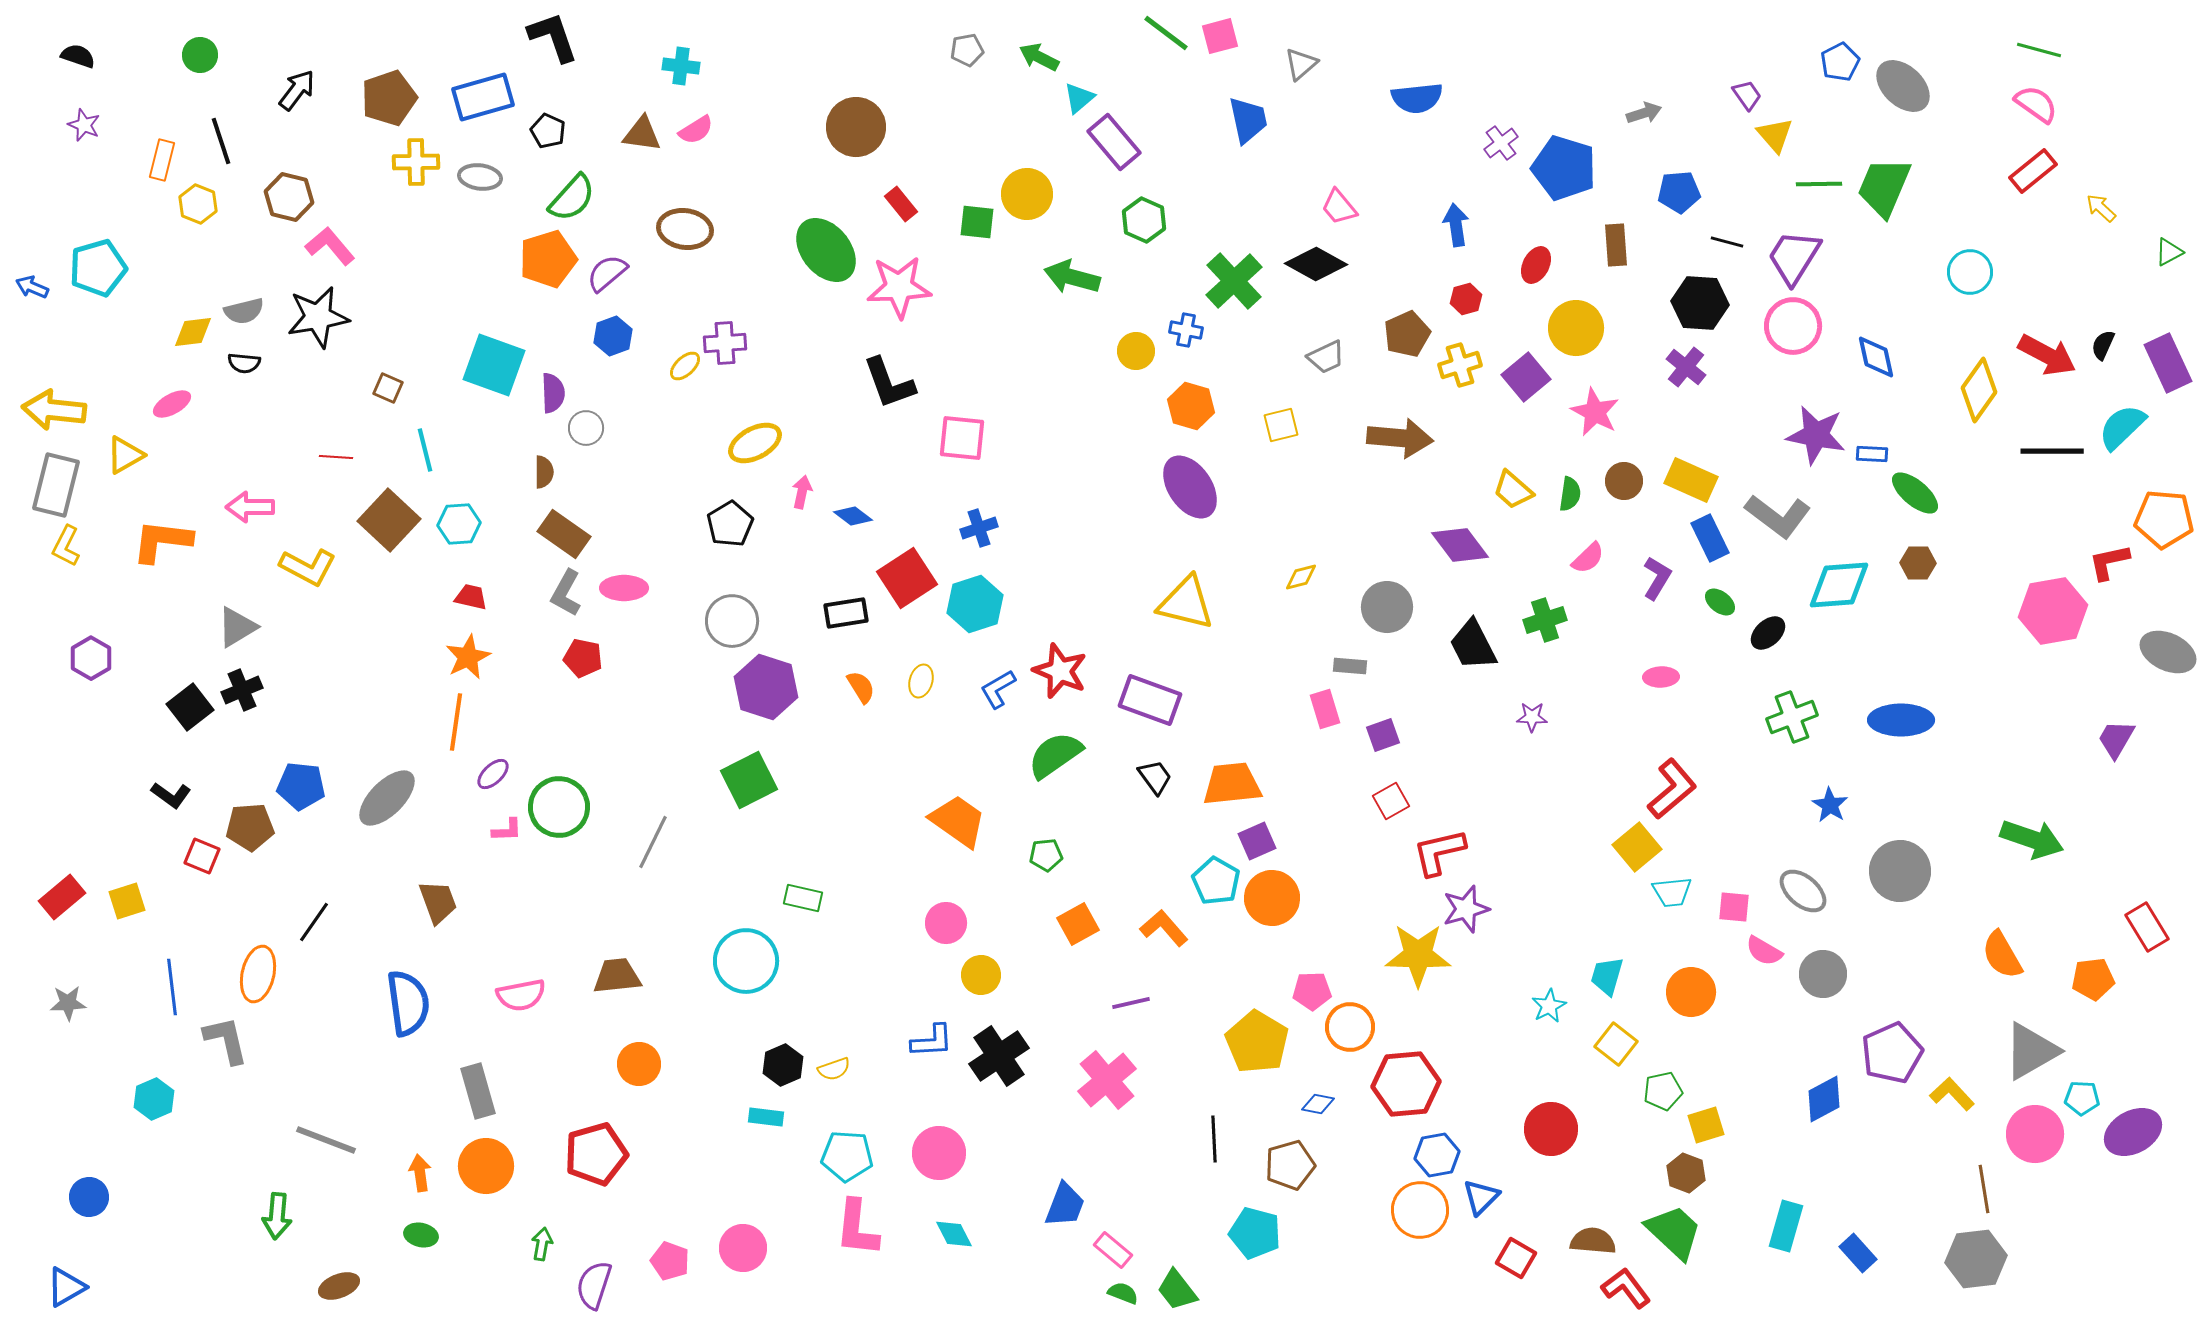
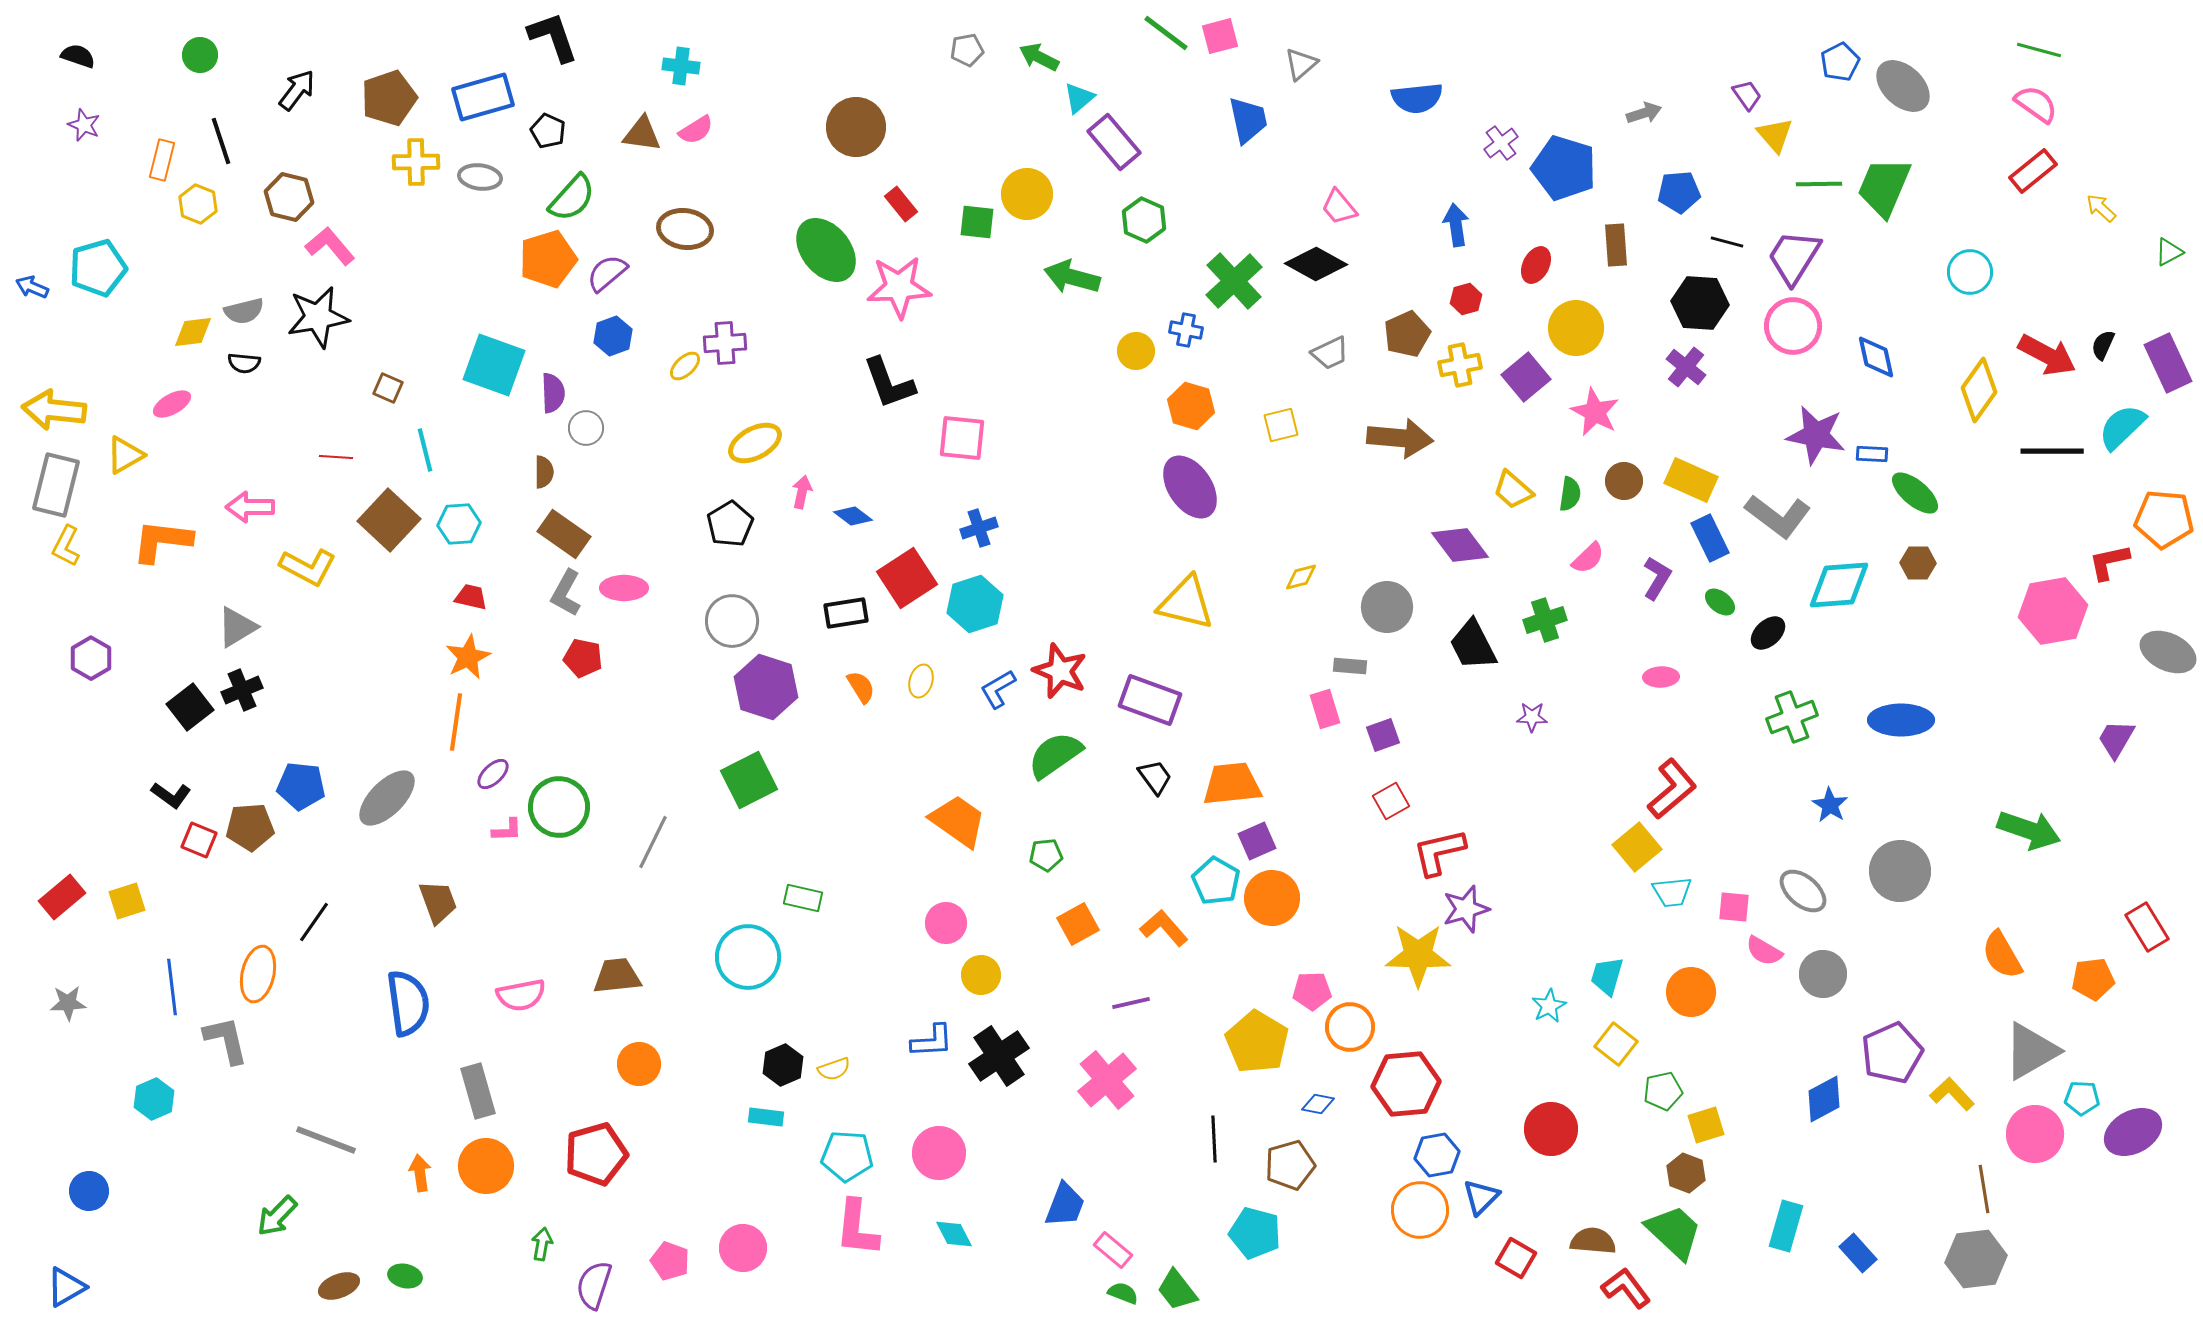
gray trapezoid at (1326, 357): moved 4 px right, 4 px up
yellow cross at (1460, 365): rotated 6 degrees clockwise
green arrow at (2032, 839): moved 3 px left, 9 px up
red square at (202, 856): moved 3 px left, 16 px up
cyan circle at (746, 961): moved 2 px right, 4 px up
blue circle at (89, 1197): moved 6 px up
green arrow at (277, 1216): rotated 39 degrees clockwise
green ellipse at (421, 1235): moved 16 px left, 41 px down
